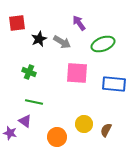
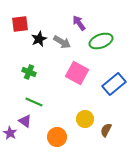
red square: moved 3 px right, 1 px down
green ellipse: moved 2 px left, 3 px up
pink square: rotated 25 degrees clockwise
blue rectangle: rotated 45 degrees counterclockwise
green line: rotated 12 degrees clockwise
yellow circle: moved 1 px right, 5 px up
purple star: rotated 16 degrees clockwise
